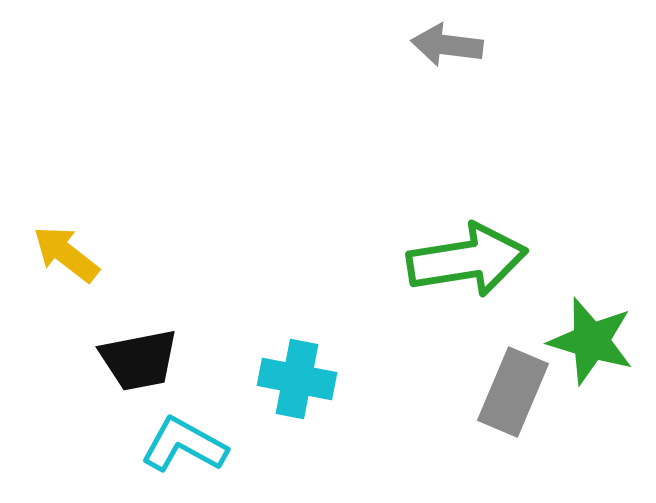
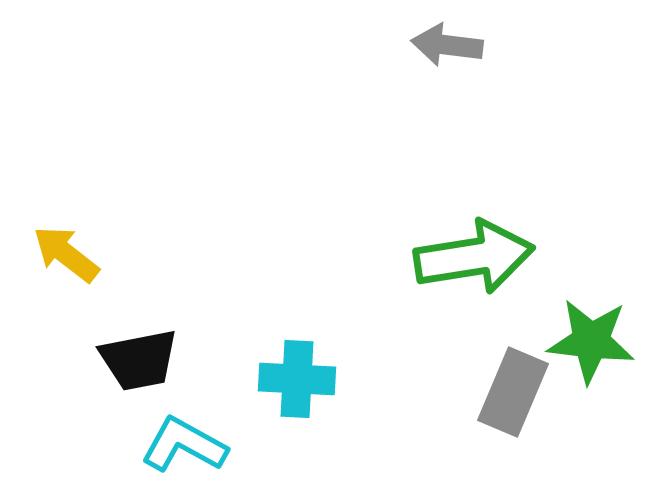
green arrow: moved 7 px right, 3 px up
green star: rotated 10 degrees counterclockwise
cyan cross: rotated 8 degrees counterclockwise
